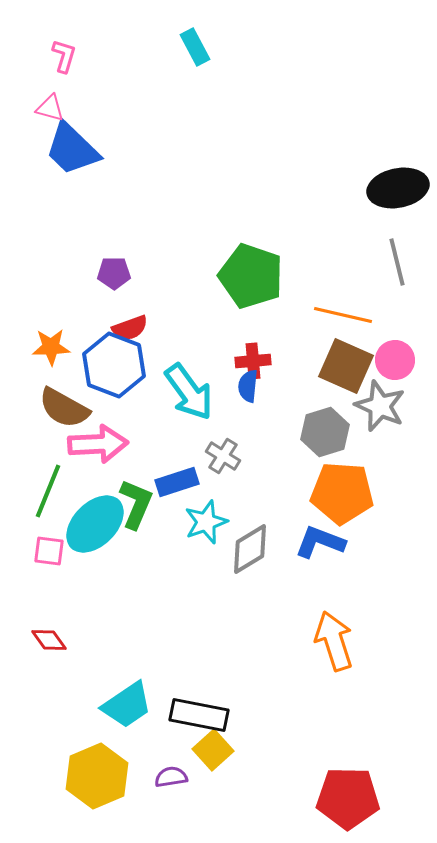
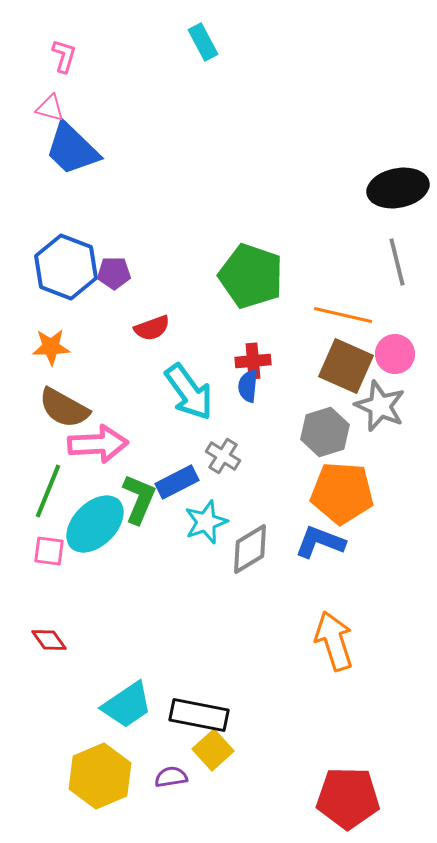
cyan rectangle: moved 8 px right, 5 px up
red semicircle: moved 22 px right
pink circle: moved 6 px up
blue hexagon: moved 48 px left, 98 px up
blue rectangle: rotated 9 degrees counterclockwise
green L-shape: moved 3 px right, 5 px up
yellow hexagon: moved 3 px right
